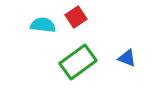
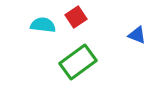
blue triangle: moved 10 px right, 23 px up
